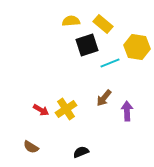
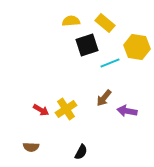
yellow rectangle: moved 2 px right, 1 px up
purple arrow: rotated 78 degrees counterclockwise
brown semicircle: rotated 28 degrees counterclockwise
black semicircle: rotated 140 degrees clockwise
